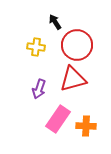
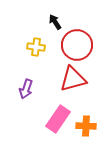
purple arrow: moved 13 px left
